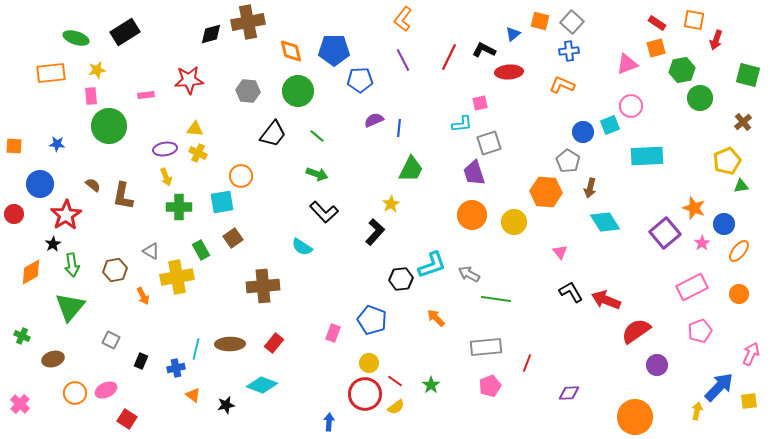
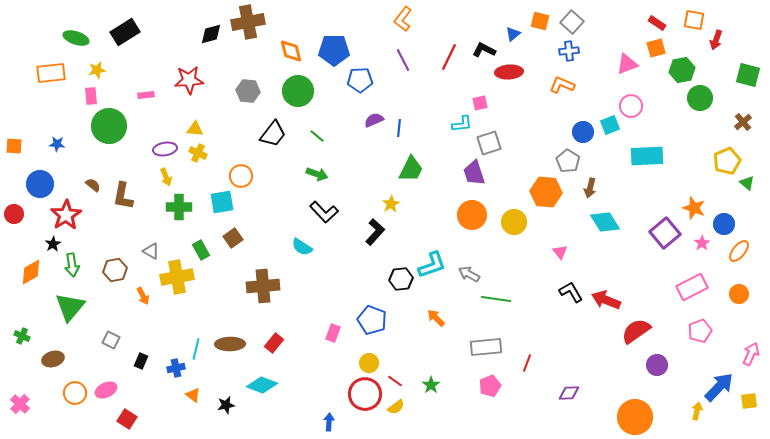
green triangle at (741, 186): moved 6 px right, 3 px up; rotated 49 degrees clockwise
